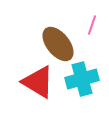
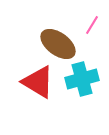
pink line: rotated 12 degrees clockwise
brown ellipse: rotated 15 degrees counterclockwise
